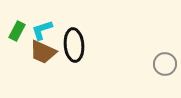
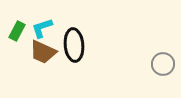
cyan L-shape: moved 2 px up
gray circle: moved 2 px left
